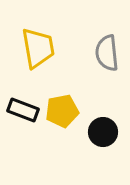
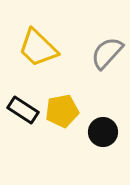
yellow trapezoid: rotated 144 degrees clockwise
gray semicircle: rotated 48 degrees clockwise
black rectangle: rotated 12 degrees clockwise
